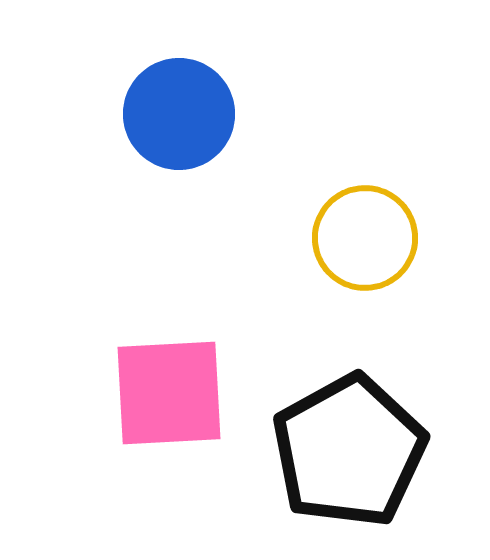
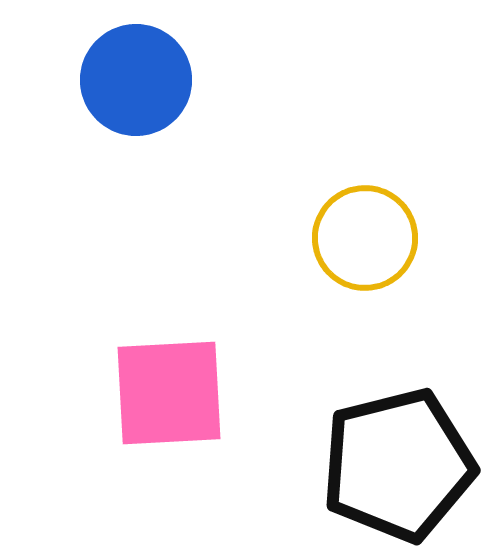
blue circle: moved 43 px left, 34 px up
black pentagon: moved 49 px right, 14 px down; rotated 15 degrees clockwise
